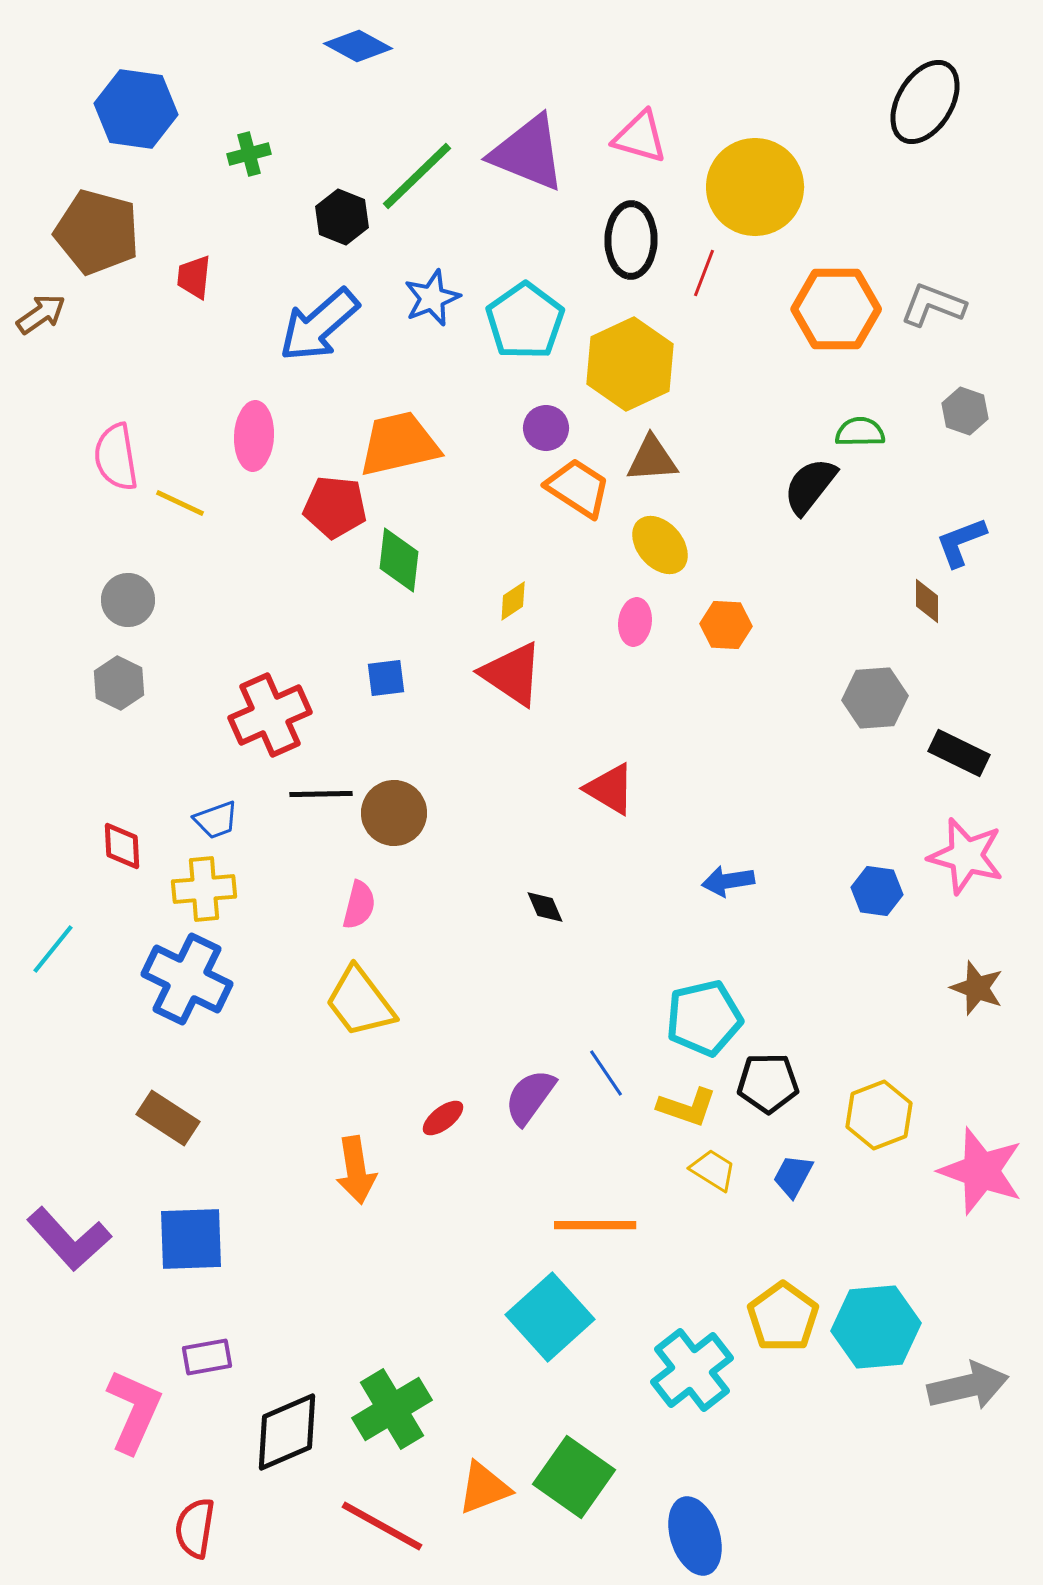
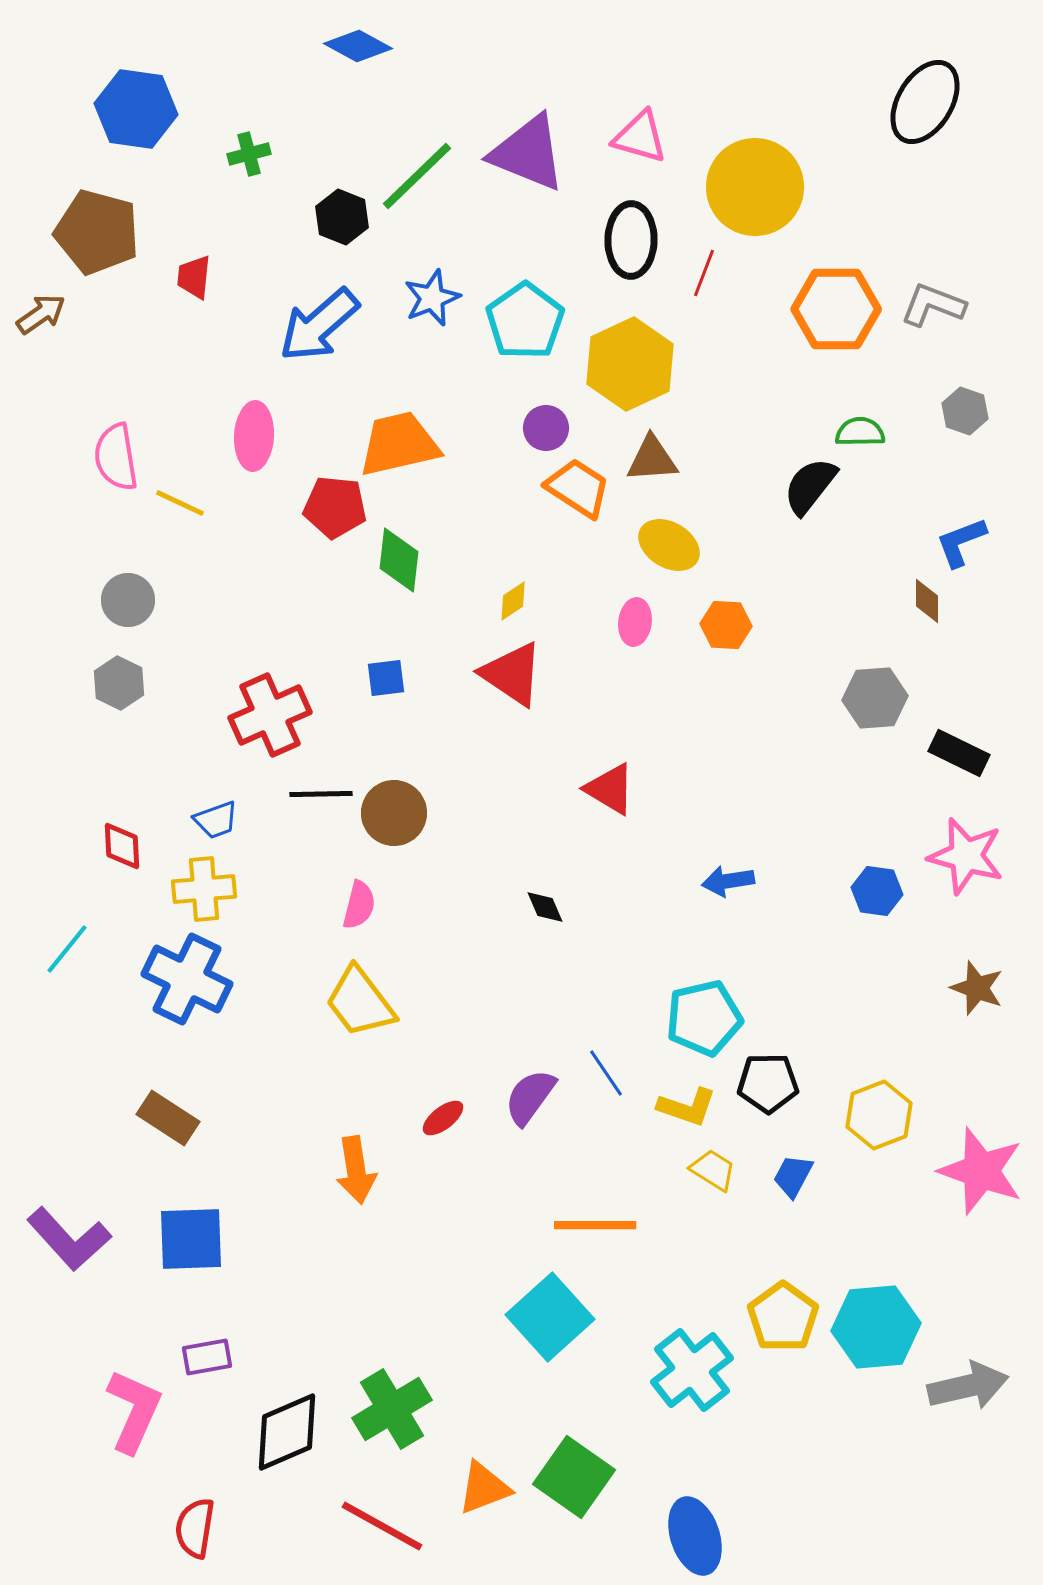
yellow ellipse at (660, 545): moved 9 px right; rotated 18 degrees counterclockwise
cyan line at (53, 949): moved 14 px right
